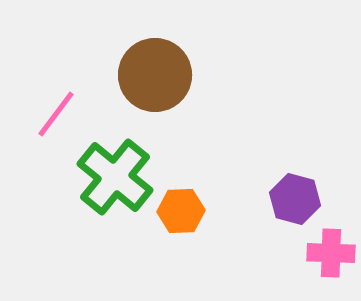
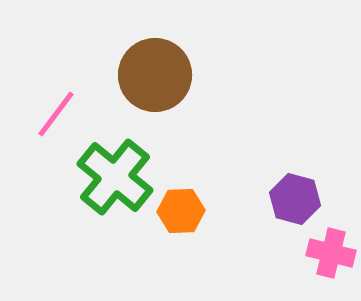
pink cross: rotated 12 degrees clockwise
